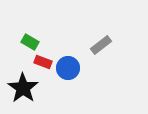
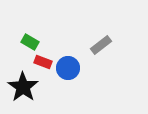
black star: moved 1 px up
